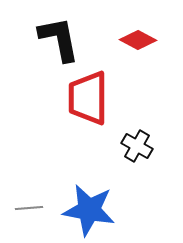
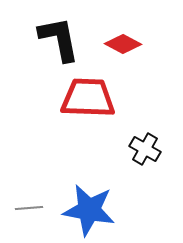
red diamond: moved 15 px left, 4 px down
red trapezoid: rotated 92 degrees clockwise
black cross: moved 8 px right, 3 px down
